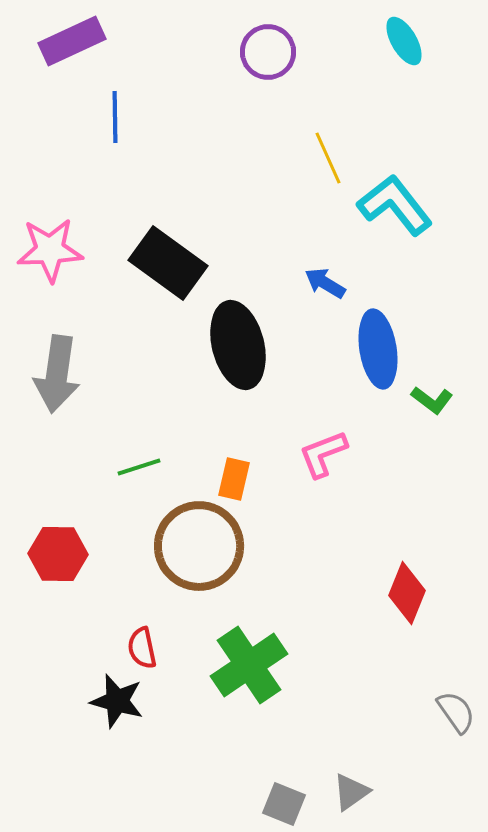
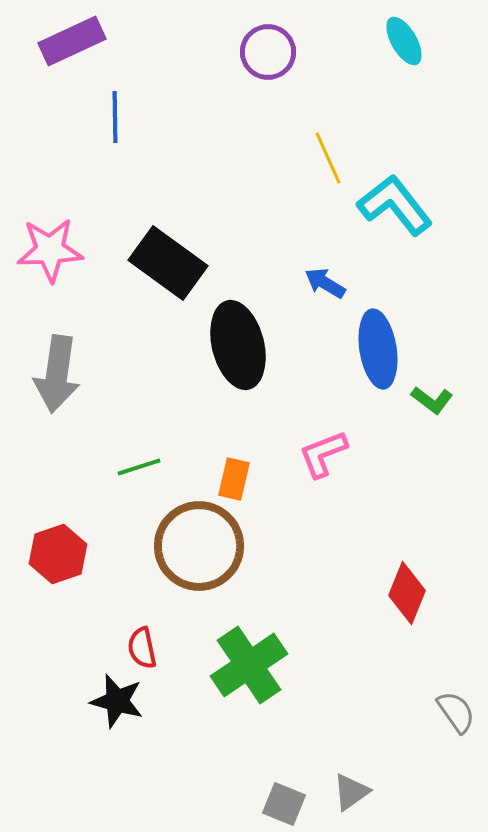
red hexagon: rotated 20 degrees counterclockwise
